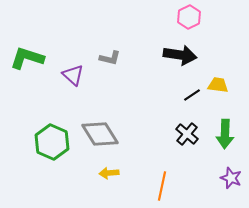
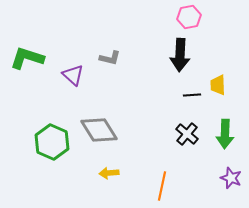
pink hexagon: rotated 15 degrees clockwise
black arrow: rotated 84 degrees clockwise
yellow trapezoid: rotated 100 degrees counterclockwise
black line: rotated 30 degrees clockwise
gray diamond: moved 1 px left, 4 px up
